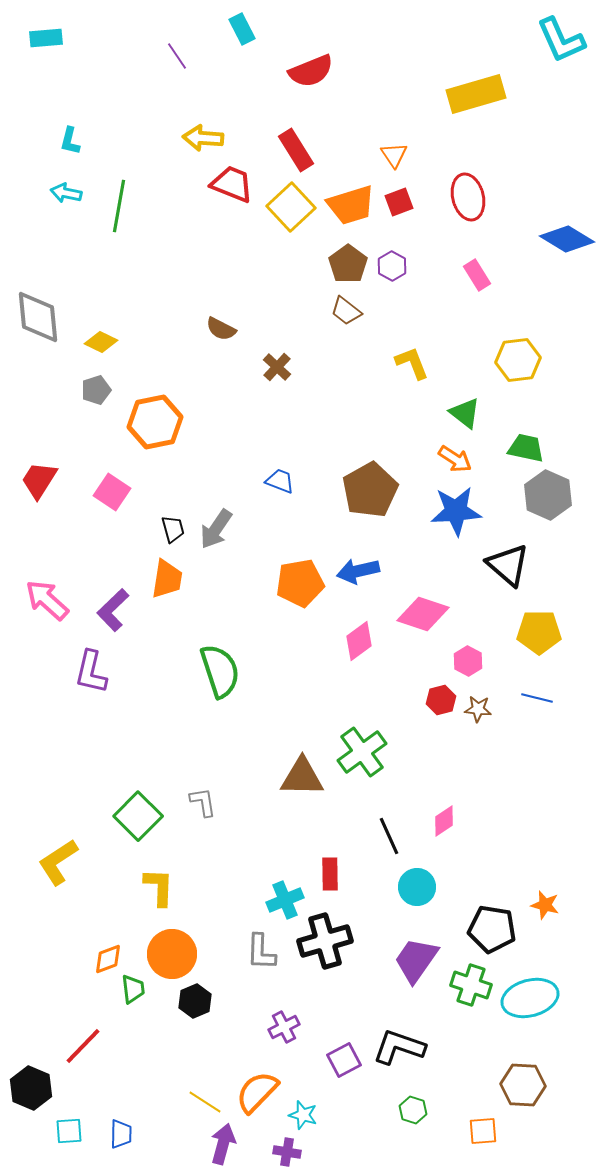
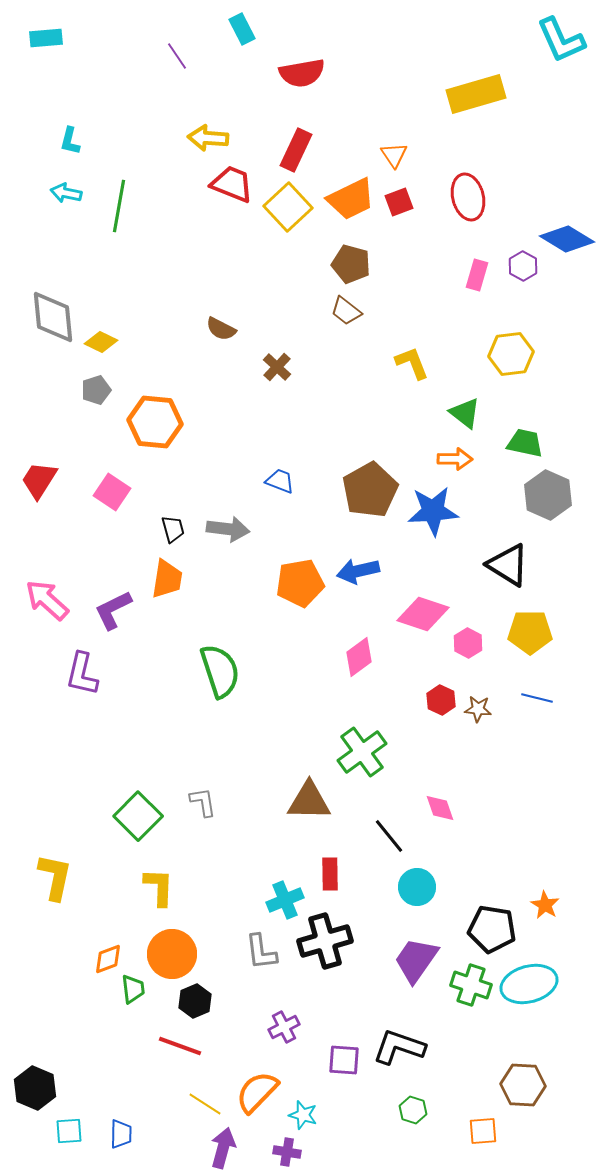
red semicircle at (311, 71): moved 9 px left, 2 px down; rotated 12 degrees clockwise
yellow arrow at (203, 138): moved 5 px right
red rectangle at (296, 150): rotated 57 degrees clockwise
orange trapezoid at (351, 205): moved 6 px up; rotated 9 degrees counterclockwise
yellow square at (291, 207): moved 3 px left
brown pentagon at (348, 264): moved 3 px right; rotated 21 degrees counterclockwise
purple hexagon at (392, 266): moved 131 px right
pink rectangle at (477, 275): rotated 48 degrees clockwise
gray diamond at (38, 317): moved 15 px right
yellow hexagon at (518, 360): moved 7 px left, 6 px up
orange hexagon at (155, 422): rotated 16 degrees clockwise
green trapezoid at (526, 448): moved 1 px left, 5 px up
orange arrow at (455, 459): rotated 32 degrees counterclockwise
blue star at (456, 511): moved 23 px left
gray arrow at (216, 529): moved 12 px right; rotated 117 degrees counterclockwise
black triangle at (508, 565): rotated 9 degrees counterclockwise
purple L-shape at (113, 610): rotated 18 degrees clockwise
yellow pentagon at (539, 632): moved 9 px left
pink diamond at (359, 641): moved 16 px down
pink hexagon at (468, 661): moved 18 px up
purple L-shape at (91, 672): moved 9 px left, 2 px down
red hexagon at (441, 700): rotated 20 degrees counterclockwise
brown triangle at (302, 777): moved 7 px right, 24 px down
pink diamond at (444, 821): moved 4 px left, 13 px up; rotated 76 degrees counterclockwise
black line at (389, 836): rotated 15 degrees counterclockwise
yellow L-shape at (58, 862): moved 3 px left, 15 px down; rotated 135 degrees clockwise
orange star at (545, 905): rotated 16 degrees clockwise
gray L-shape at (261, 952): rotated 9 degrees counterclockwise
cyan ellipse at (530, 998): moved 1 px left, 14 px up
red line at (83, 1046): moved 97 px right; rotated 66 degrees clockwise
purple square at (344, 1060): rotated 32 degrees clockwise
black hexagon at (31, 1088): moved 4 px right
yellow line at (205, 1102): moved 2 px down
purple arrow at (223, 1144): moved 4 px down
